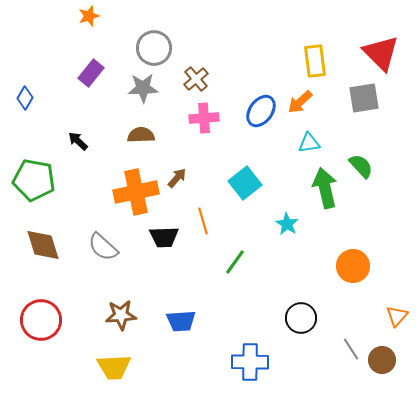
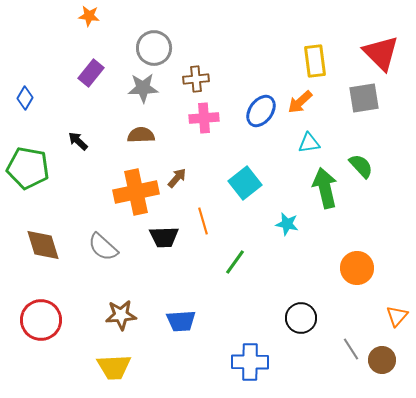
orange star: rotated 25 degrees clockwise
brown cross: rotated 35 degrees clockwise
green pentagon: moved 6 px left, 12 px up
cyan star: rotated 20 degrees counterclockwise
orange circle: moved 4 px right, 2 px down
